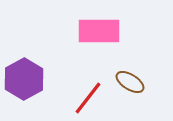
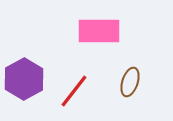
brown ellipse: rotated 76 degrees clockwise
red line: moved 14 px left, 7 px up
